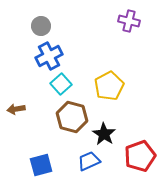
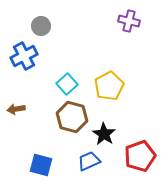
blue cross: moved 25 px left
cyan square: moved 6 px right
blue square: rotated 30 degrees clockwise
